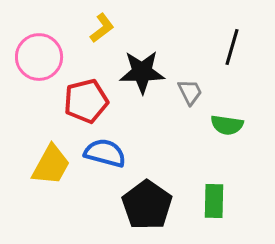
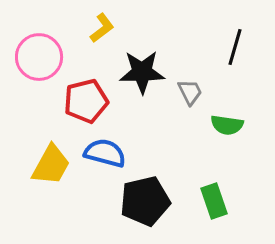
black line: moved 3 px right
green rectangle: rotated 20 degrees counterclockwise
black pentagon: moved 2 px left, 4 px up; rotated 24 degrees clockwise
